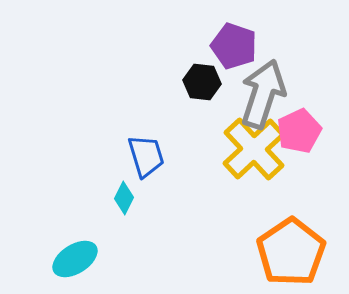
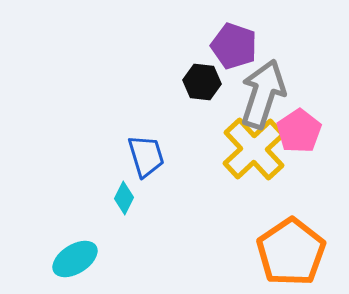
pink pentagon: rotated 9 degrees counterclockwise
